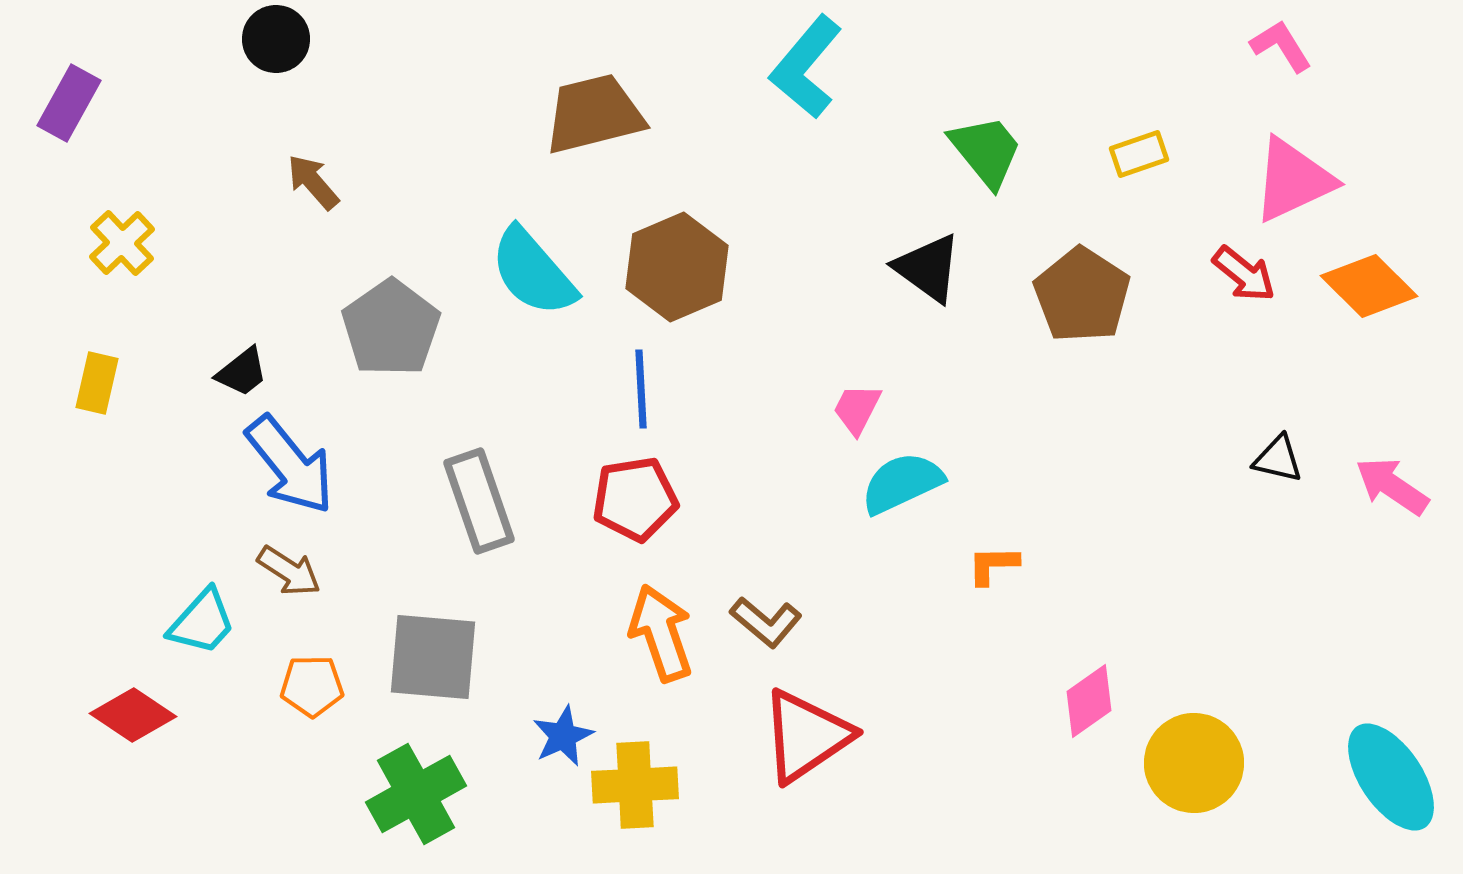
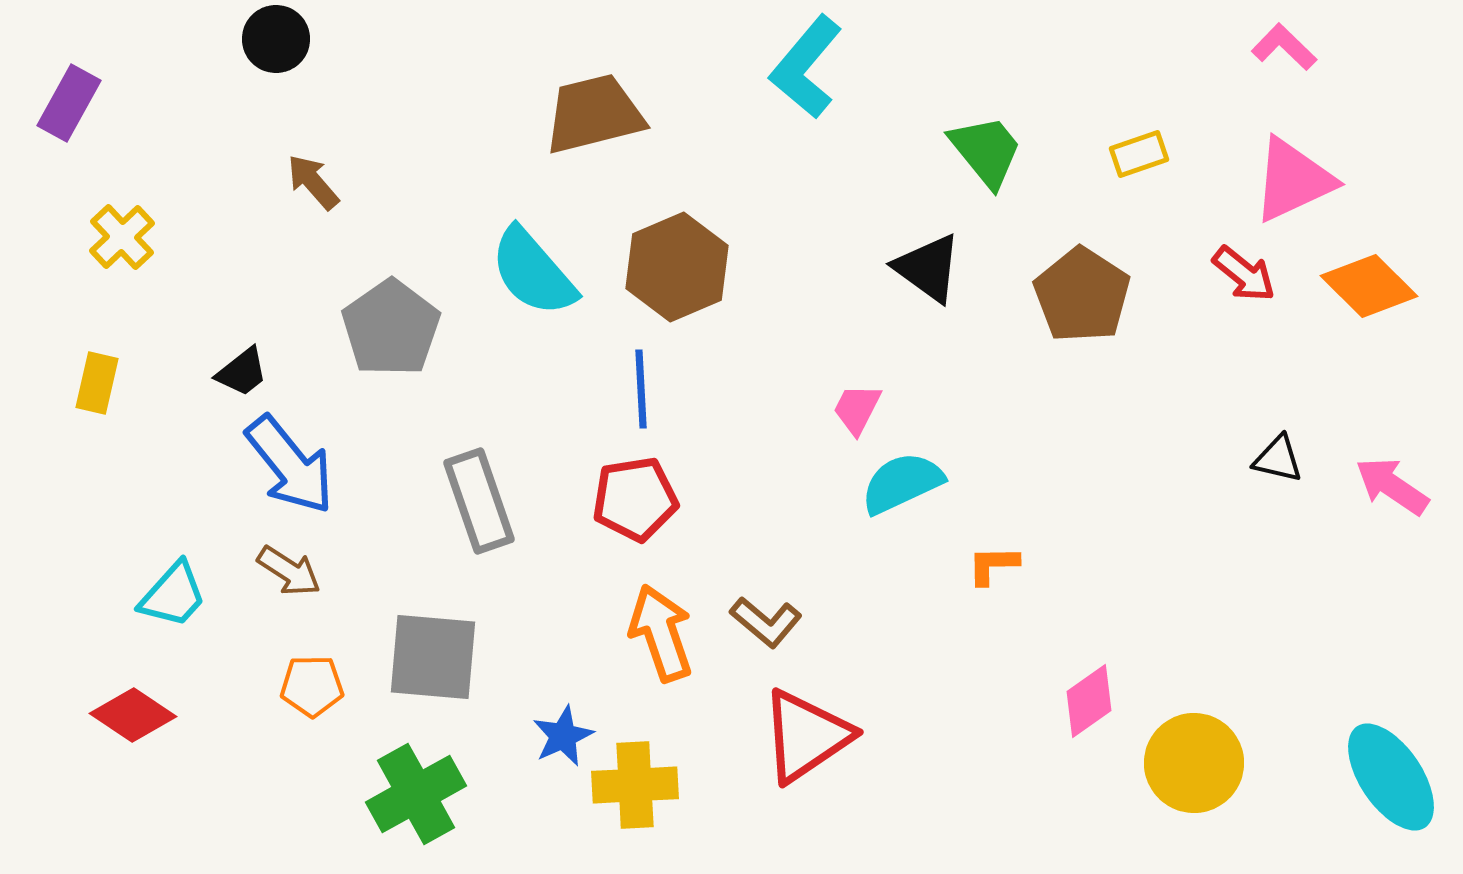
pink L-shape at (1281, 46): moved 3 px right, 1 px down; rotated 14 degrees counterclockwise
yellow cross at (122, 243): moved 6 px up
cyan trapezoid at (202, 622): moved 29 px left, 27 px up
